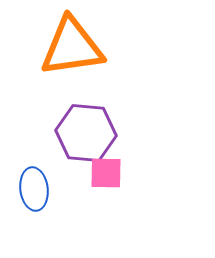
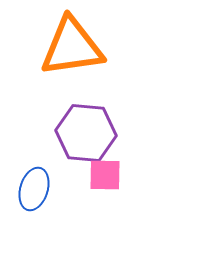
pink square: moved 1 px left, 2 px down
blue ellipse: rotated 24 degrees clockwise
